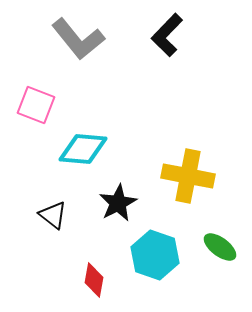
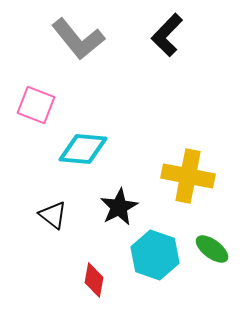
black star: moved 1 px right, 4 px down
green ellipse: moved 8 px left, 2 px down
